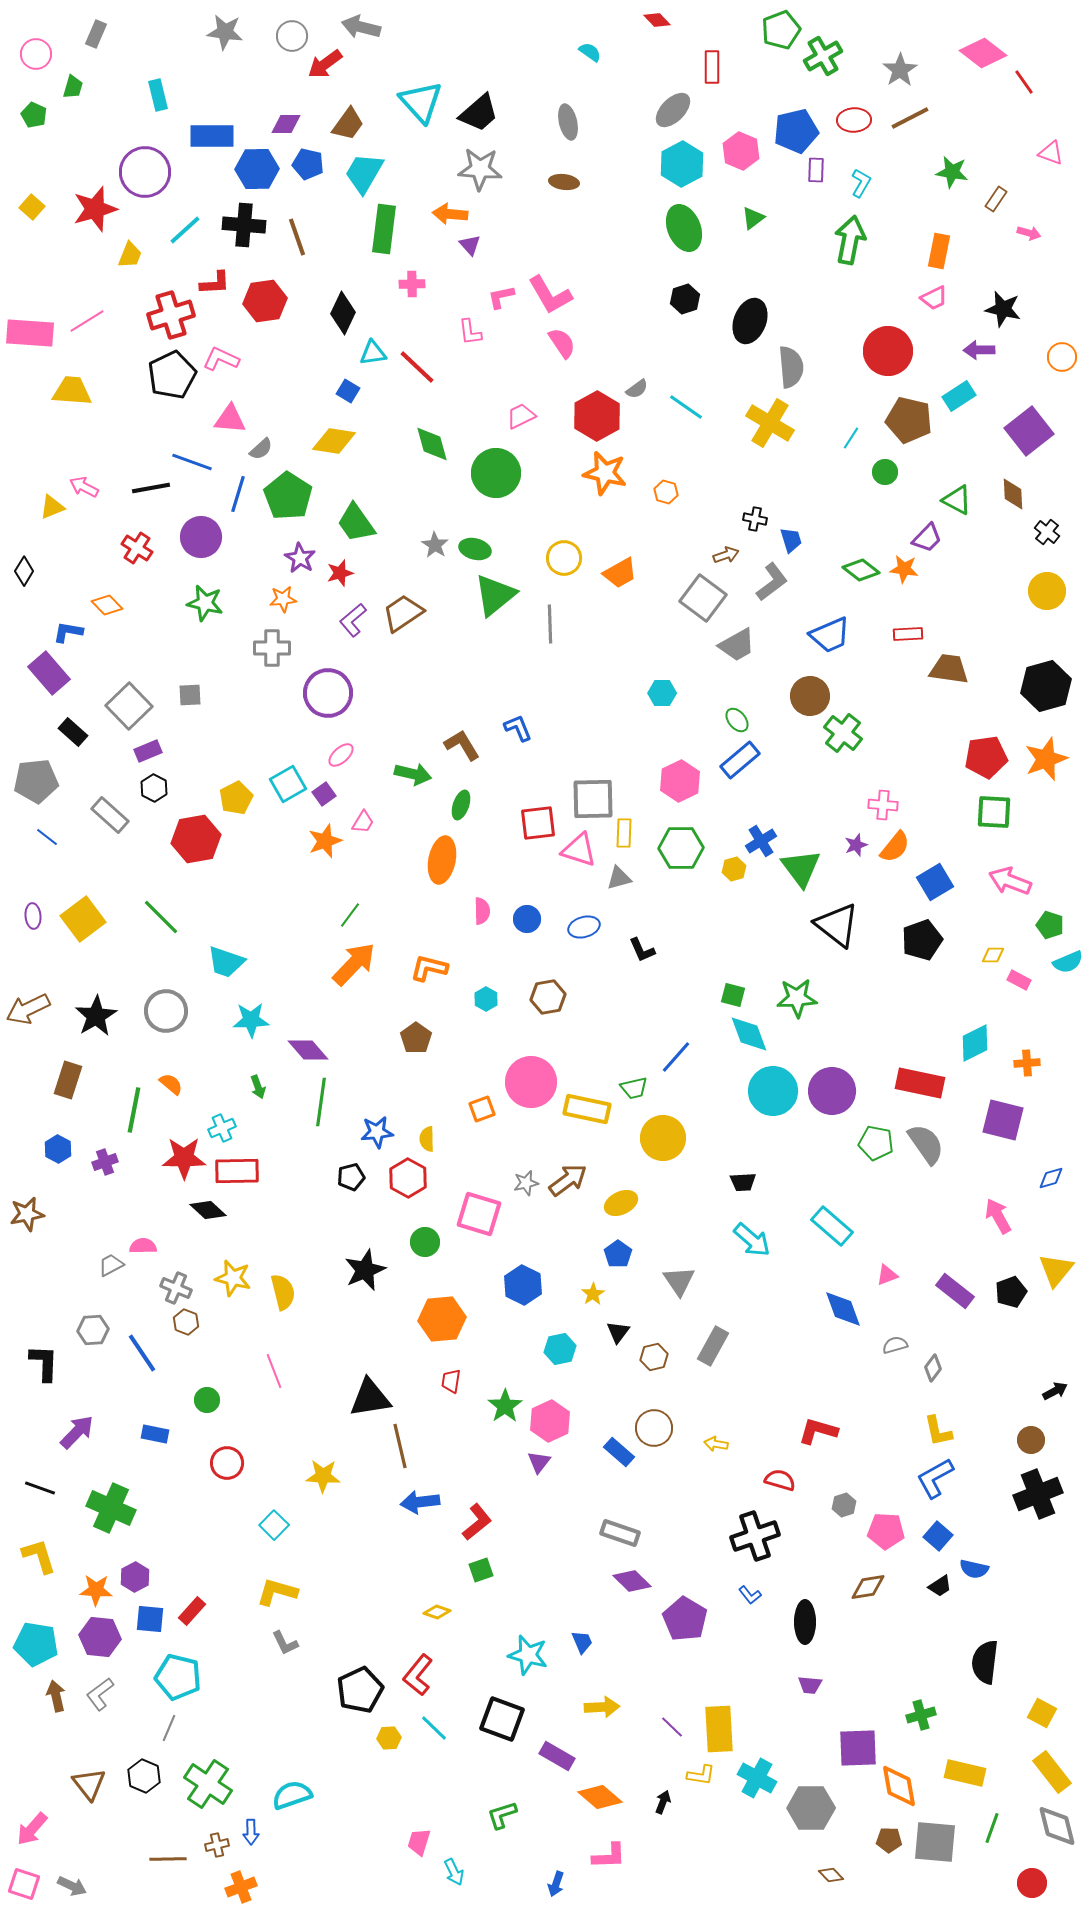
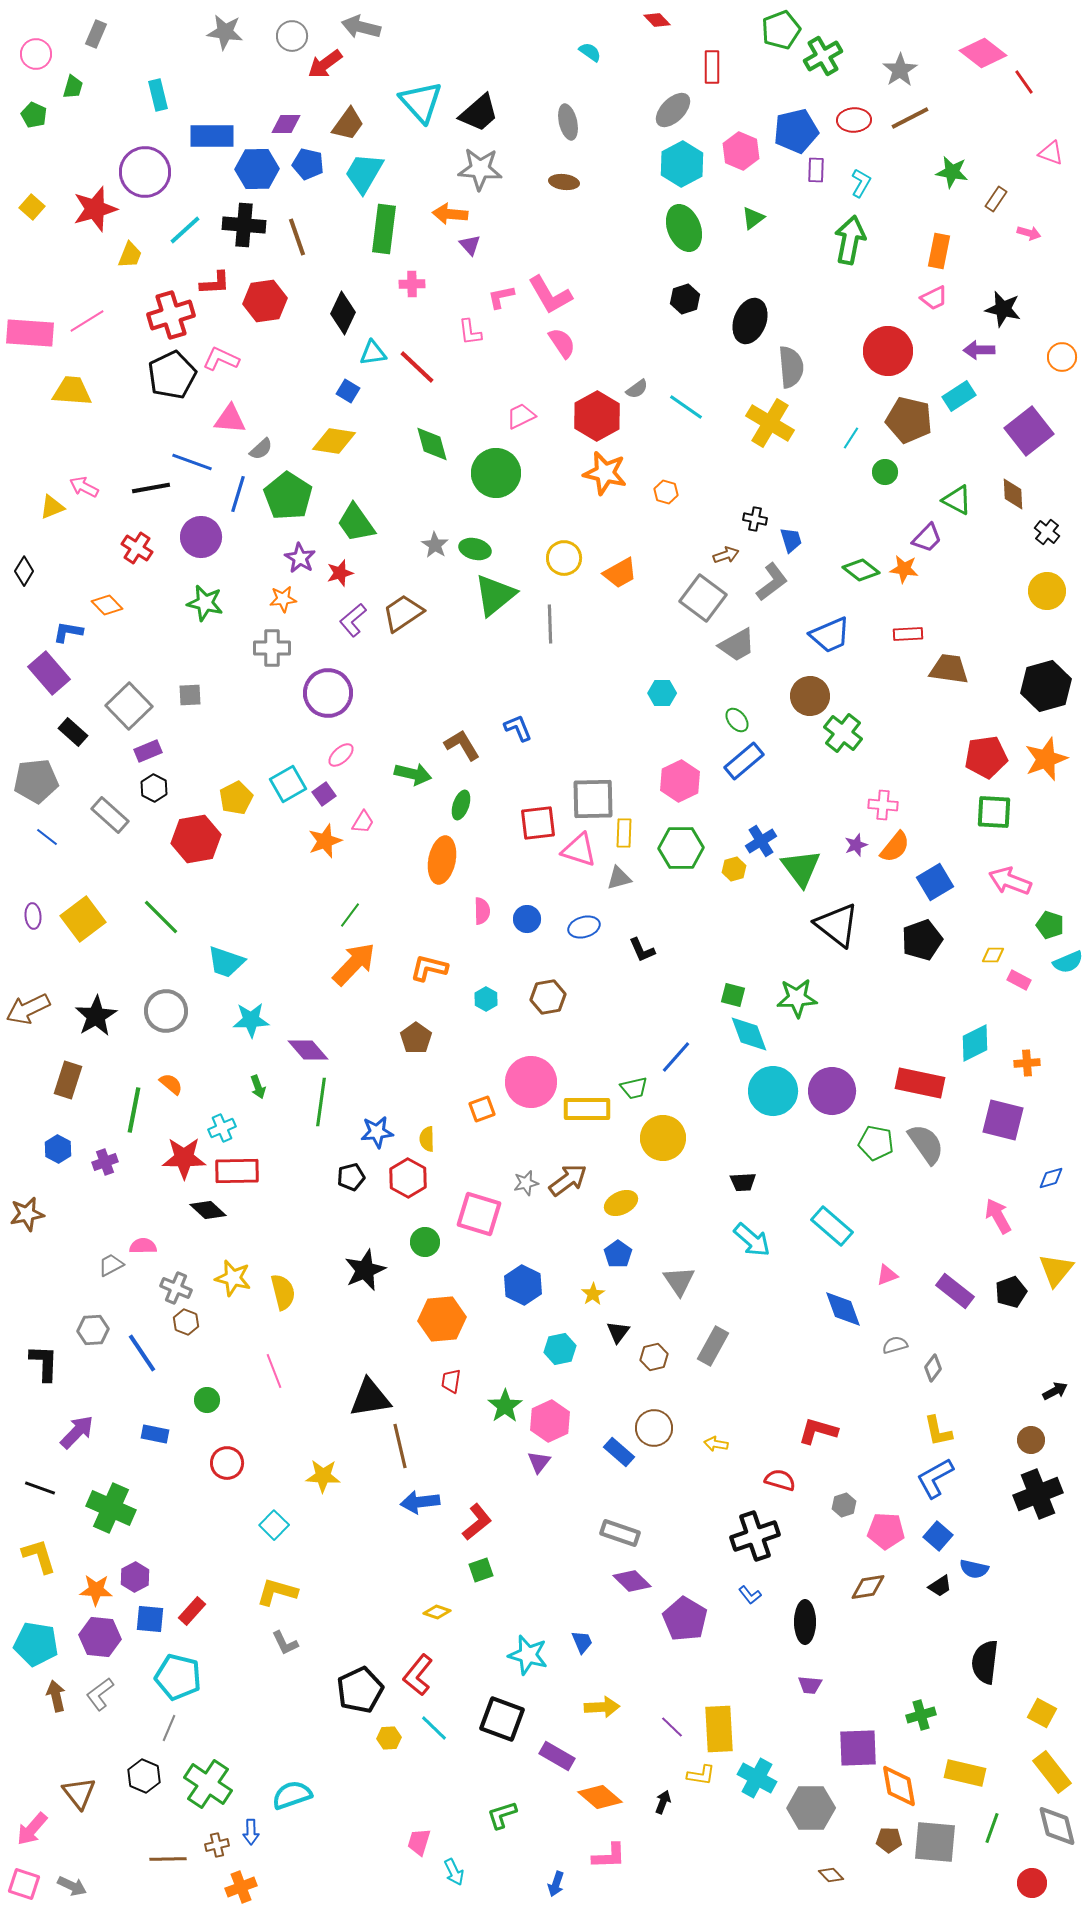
blue rectangle at (740, 760): moved 4 px right, 1 px down
yellow rectangle at (587, 1109): rotated 12 degrees counterclockwise
brown triangle at (89, 1784): moved 10 px left, 9 px down
